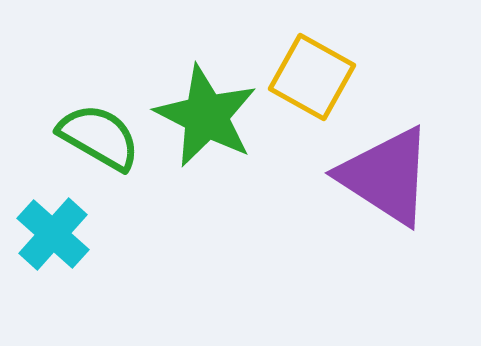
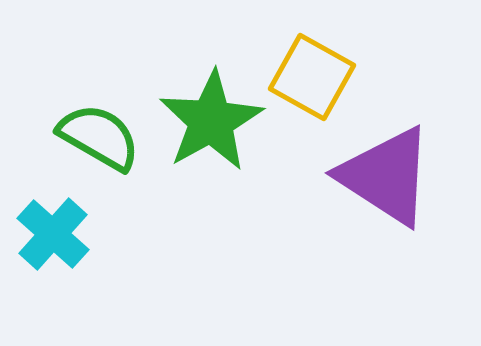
green star: moved 5 px right, 5 px down; rotated 16 degrees clockwise
